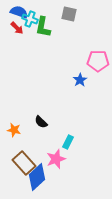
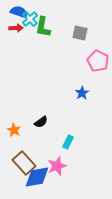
gray square: moved 11 px right, 19 px down
cyan cross: rotated 28 degrees clockwise
red arrow: moved 1 px left; rotated 48 degrees counterclockwise
pink pentagon: rotated 25 degrees clockwise
blue star: moved 2 px right, 13 px down
black semicircle: rotated 80 degrees counterclockwise
orange star: rotated 16 degrees clockwise
pink star: moved 1 px right, 7 px down
blue diamond: rotated 32 degrees clockwise
